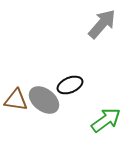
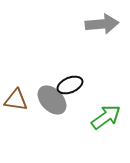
gray arrow: rotated 44 degrees clockwise
gray ellipse: moved 8 px right; rotated 8 degrees clockwise
green arrow: moved 3 px up
